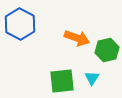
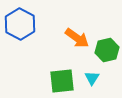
orange arrow: rotated 15 degrees clockwise
